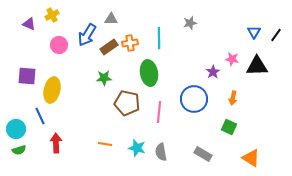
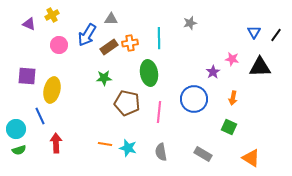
black triangle: moved 3 px right, 1 px down
cyan star: moved 9 px left
